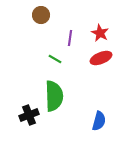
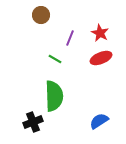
purple line: rotated 14 degrees clockwise
black cross: moved 4 px right, 7 px down
blue semicircle: rotated 138 degrees counterclockwise
